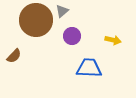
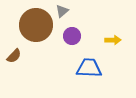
brown circle: moved 5 px down
yellow arrow: rotated 14 degrees counterclockwise
